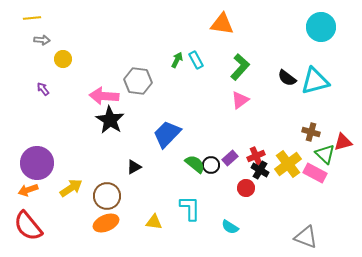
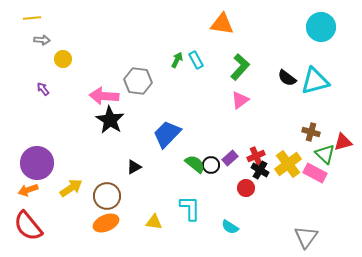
gray triangle: rotated 45 degrees clockwise
